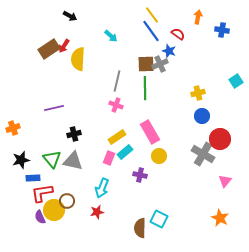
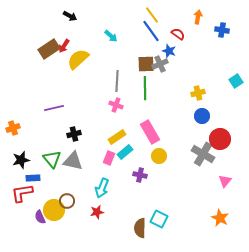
yellow semicircle at (78, 59): rotated 45 degrees clockwise
gray line at (117, 81): rotated 10 degrees counterclockwise
red L-shape at (42, 193): moved 20 px left
